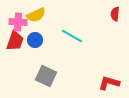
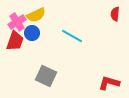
pink cross: moved 1 px left; rotated 36 degrees counterclockwise
blue circle: moved 3 px left, 7 px up
